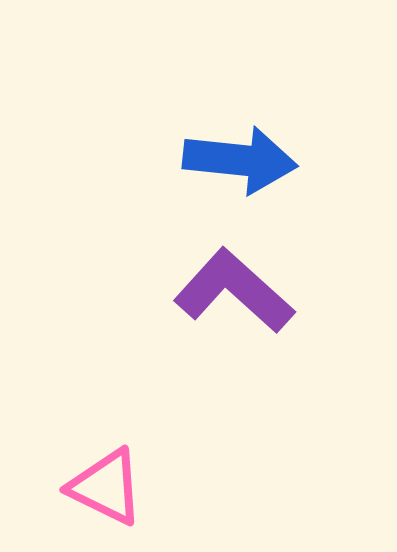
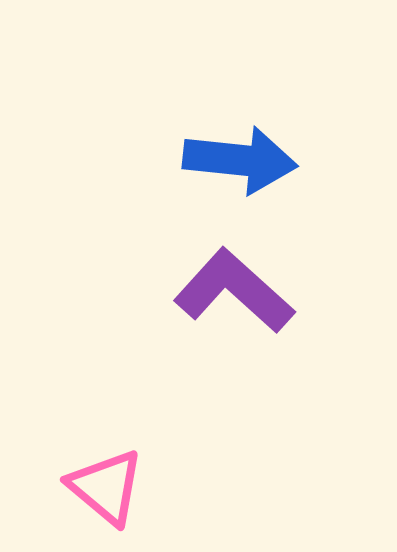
pink triangle: rotated 14 degrees clockwise
